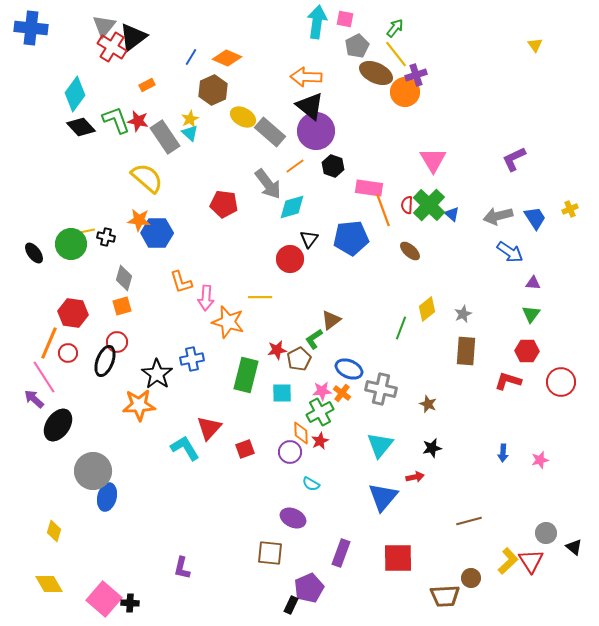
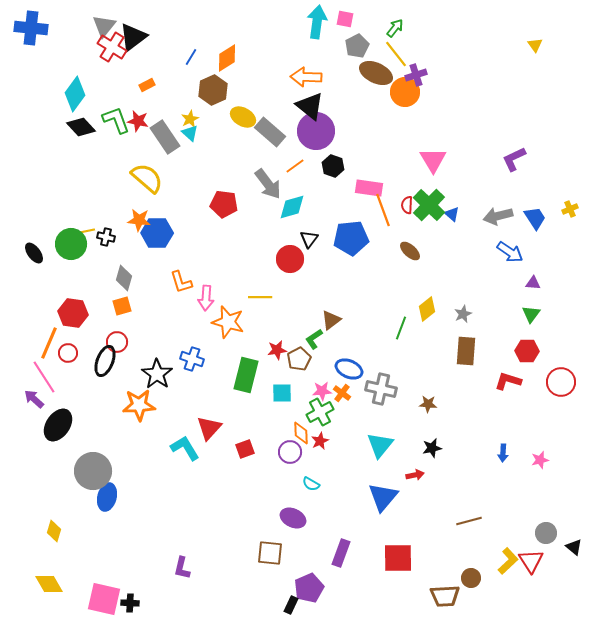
orange diamond at (227, 58): rotated 56 degrees counterclockwise
blue cross at (192, 359): rotated 30 degrees clockwise
brown star at (428, 404): rotated 18 degrees counterclockwise
red arrow at (415, 477): moved 2 px up
pink square at (104, 599): rotated 28 degrees counterclockwise
